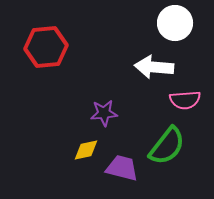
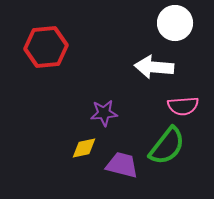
pink semicircle: moved 2 px left, 6 px down
yellow diamond: moved 2 px left, 2 px up
purple trapezoid: moved 3 px up
